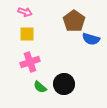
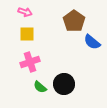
blue semicircle: moved 1 px right, 3 px down; rotated 24 degrees clockwise
